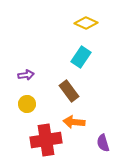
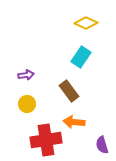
purple semicircle: moved 1 px left, 2 px down
